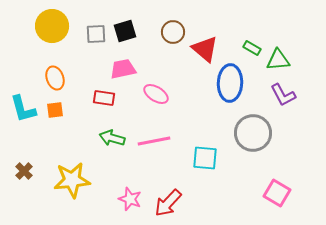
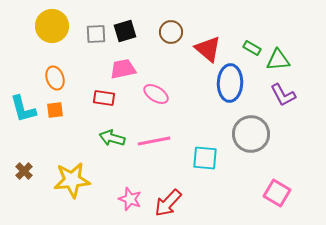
brown circle: moved 2 px left
red triangle: moved 3 px right
gray circle: moved 2 px left, 1 px down
